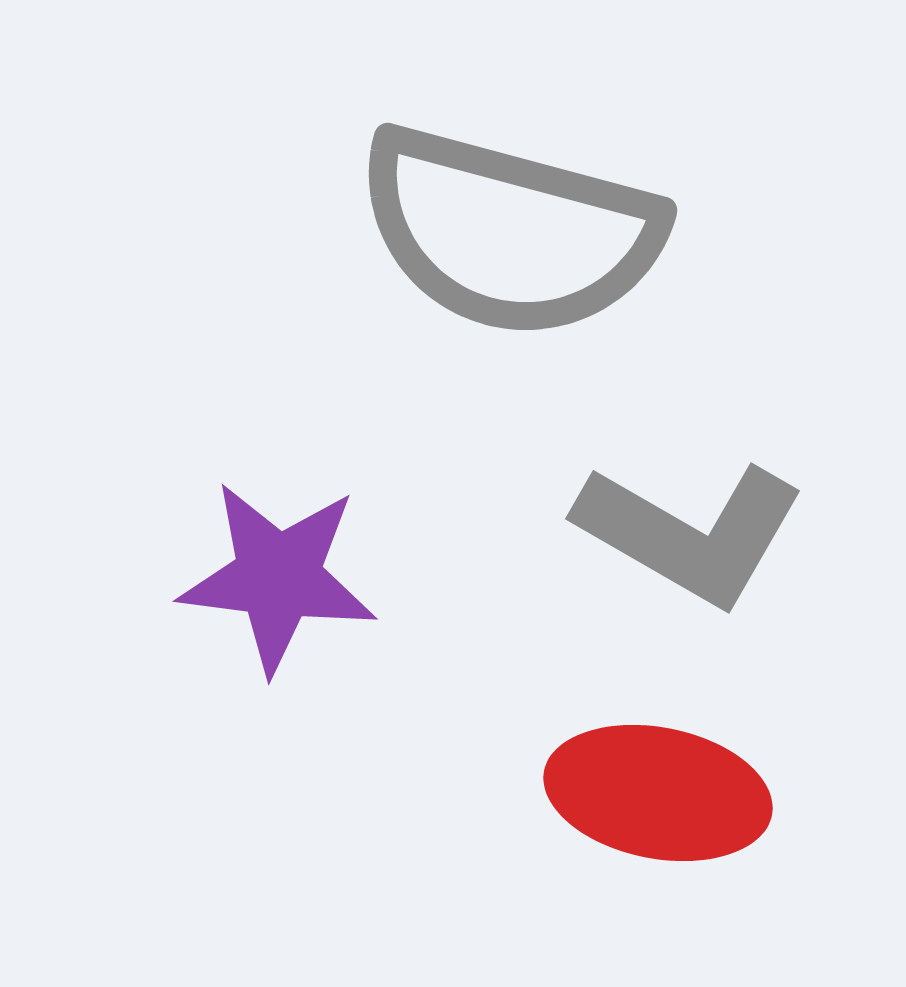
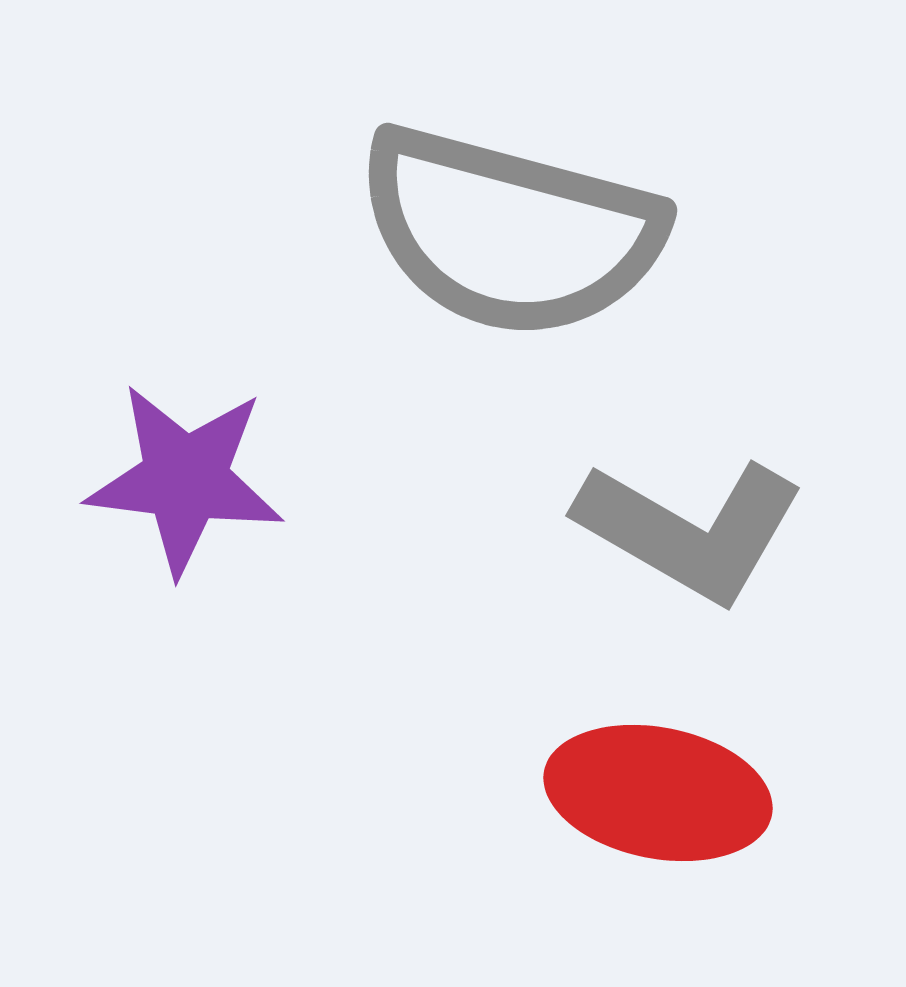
gray L-shape: moved 3 px up
purple star: moved 93 px left, 98 px up
